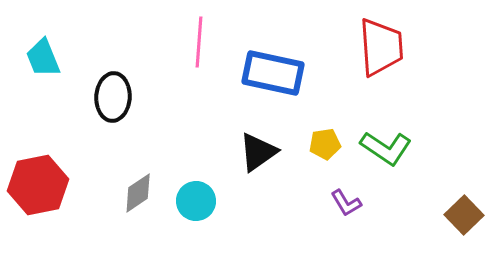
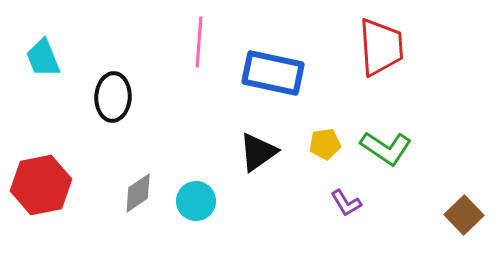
red hexagon: moved 3 px right
